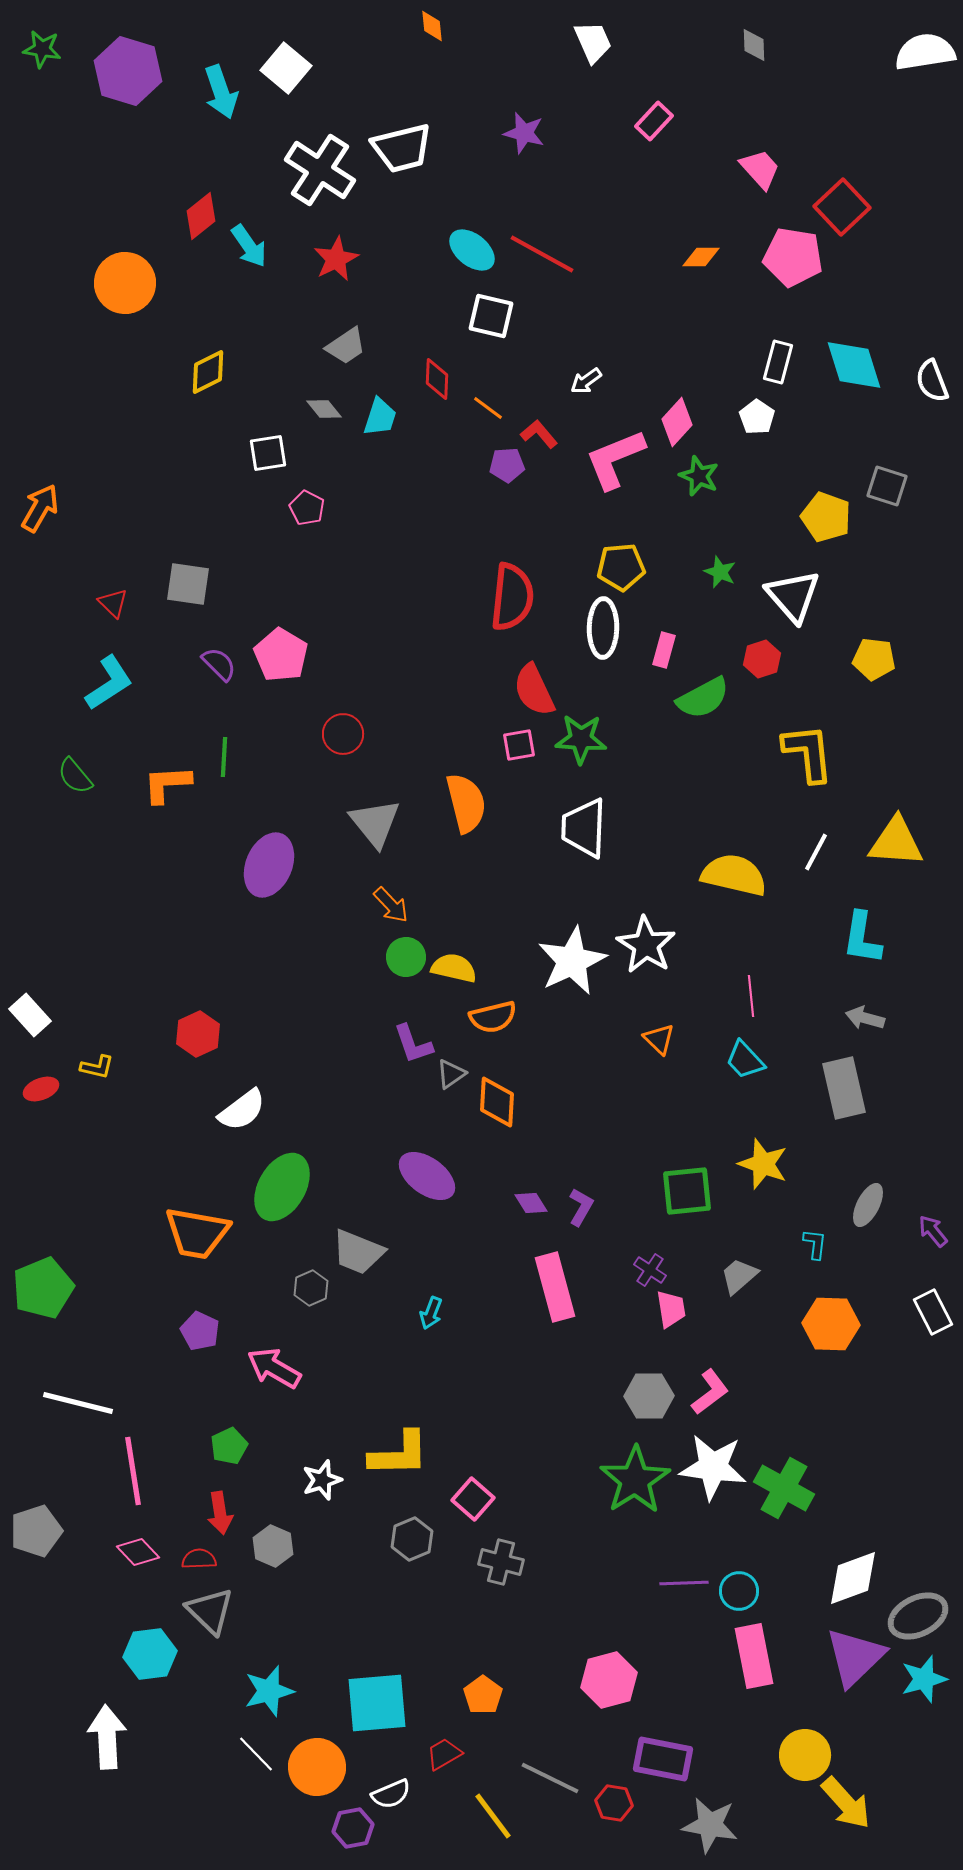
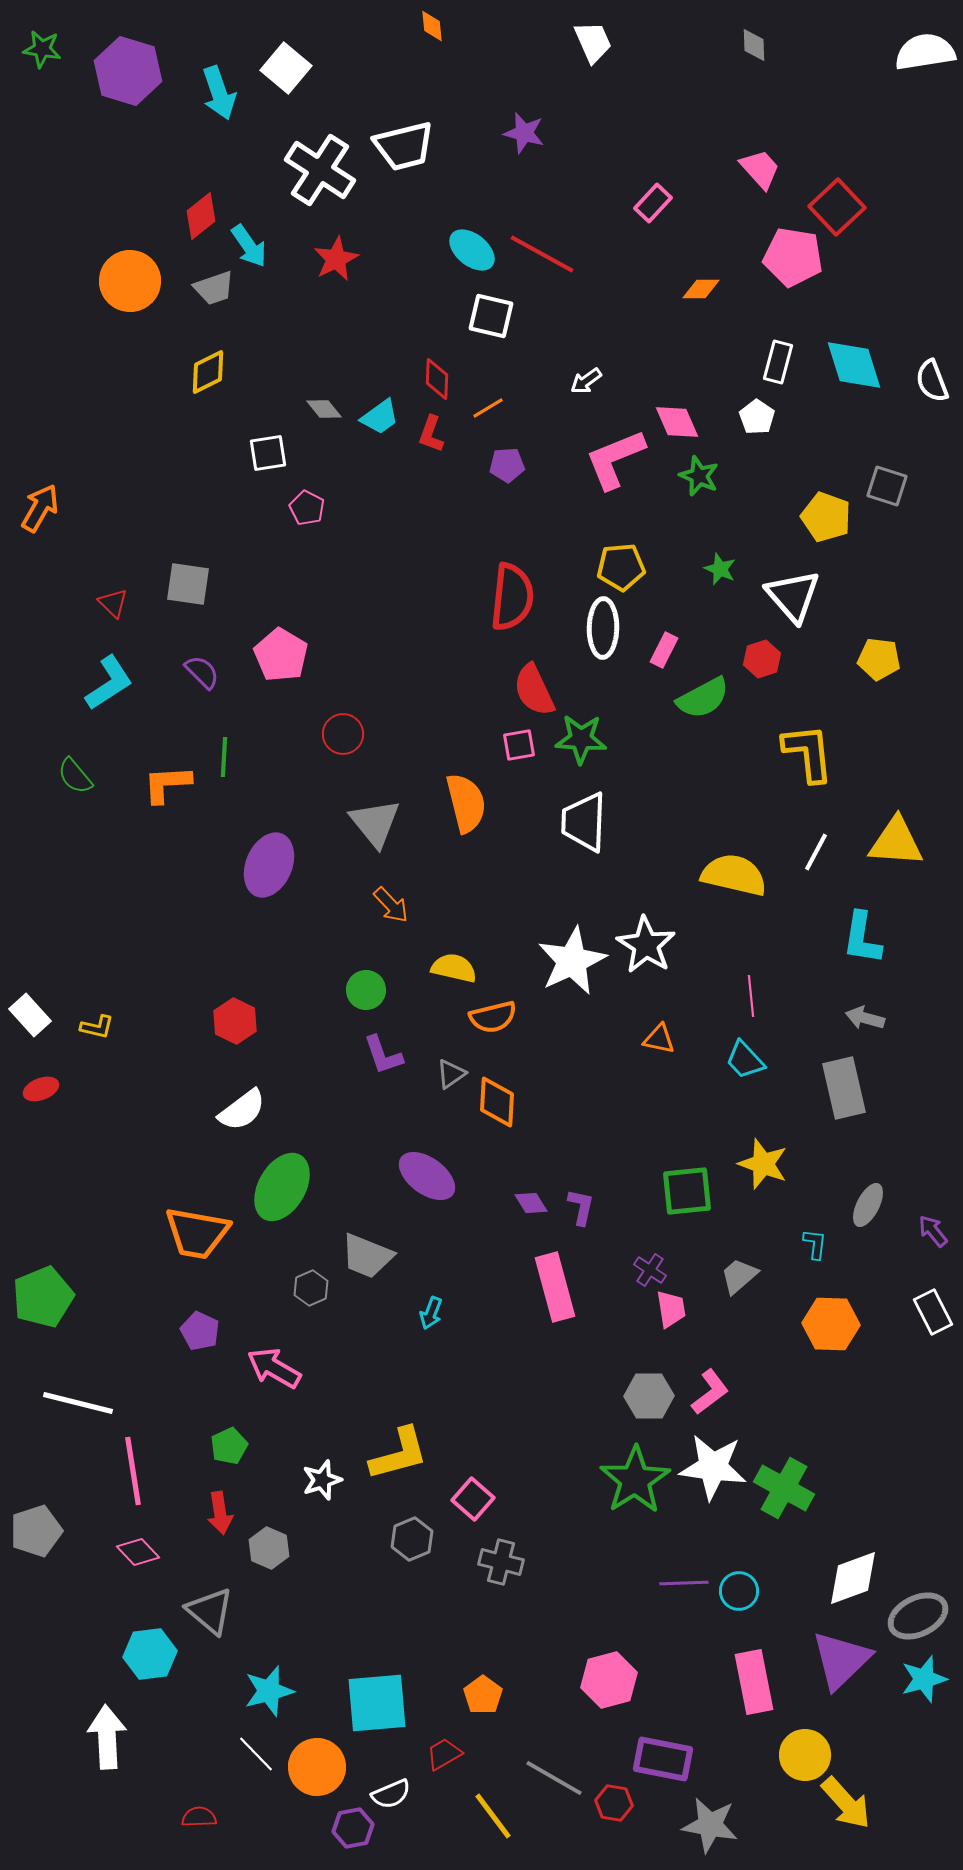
cyan arrow at (221, 92): moved 2 px left, 1 px down
pink rectangle at (654, 121): moved 1 px left, 82 px down
white trapezoid at (402, 148): moved 2 px right, 2 px up
red square at (842, 207): moved 5 px left
orange diamond at (701, 257): moved 32 px down
orange circle at (125, 283): moved 5 px right, 2 px up
gray trapezoid at (346, 346): moved 132 px left, 58 px up; rotated 15 degrees clockwise
orange line at (488, 408): rotated 68 degrees counterclockwise
cyan trapezoid at (380, 417): rotated 36 degrees clockwise
pink diamond at (677, 422): rotated 66 degrees counterclockwise
red L-shape at (539, 434): moved 108 px left; rotated 120 degrees counterclockwise
green star at (720, 572): moved 3 px up
pink rectangle at (664, 650): rotated 12 degrees clockwise
yellow pentagon at (874, 659): moved 5 px right
purple semicircle at (219, 664): moved 17 px left, 8 px down
white trapezoid at (584, 828): moved 6 px up
green circle at (406, 957): moved 40 px left, 33 px down
red hexagon at (198, 1034): moved 37 px right, 13 px up; rotated 9 degrees counterclockwise
orange triangle at (659, 1039): rotated 32 degrees counterclockwise
purple L-shape at (413, 1044): moved 30 px left, 11 px down
yellow L-shape at (97, 1067): moved 40 px up
purple L-shape at (581, 1207): rotated 18 degrees counterclockwise
gray trapezoid at (358, 1252): moved 9 px right, 4 px down
green pentagon at (43, 1288): moved 9 px down
yellow L-shape at (399, 1454): rotated 14 degrees counterclockwise
gray hexagon at (273, 1546): moved 4 px left, 2 px down
red semicircle at (199, 1559): moved 258 px down
gray triangle at (210, 1611): rotated 4 degrees counterclockwise
pink rectangle at (754, 1656): moved 26 px down
purple triangle at (855, 1657): moved 14 px left, 3 px down
gray line at (550, 1778): moved 4 px right; rotated 4 degrees clockwise
